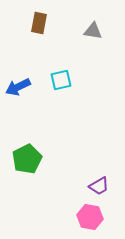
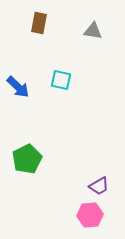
cyan square: rotated 25 degrees clockwise
blue arrow: rotated 110 degrees counterclockwise
pink hexagon: moved 2 px up; rotated 15 degrees counterclockwise
